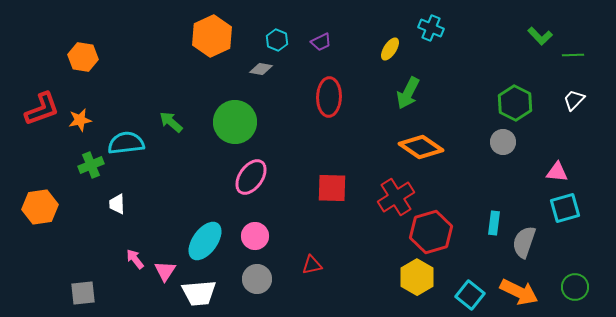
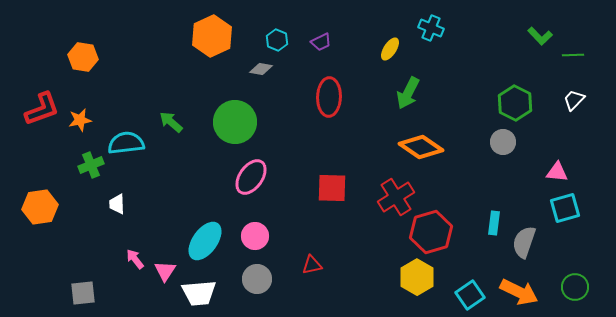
cyan square at (470, 295): rotated 16 degrees clockwise
